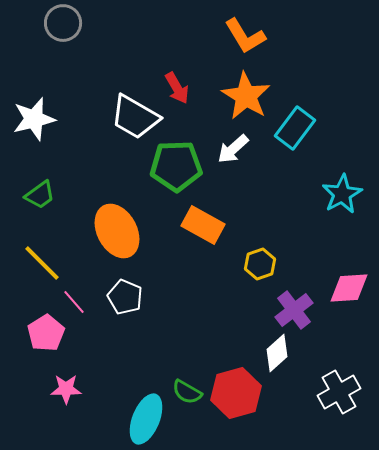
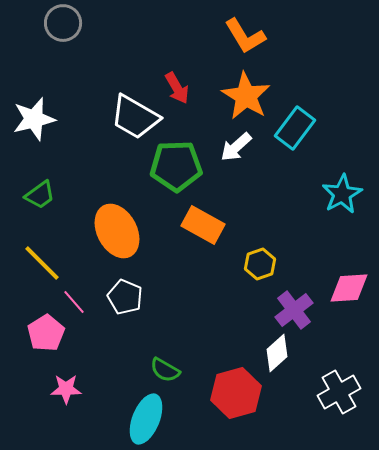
white arrow: moved 3 px right, 2 px up
green semicircle: moved 22 px left, 22 px up
